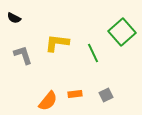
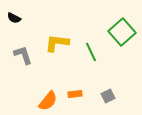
green line: moved 2 px left, 1 px up
gray square: moved 2 px right, 1 px down
